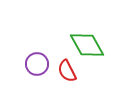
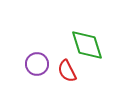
green diamond: rotated 12 degrees clockwise
